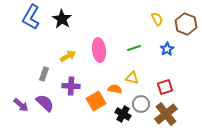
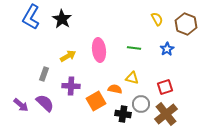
green line: rotated 24 degrees clockwise
black cross: rotated 21 degrees counterclockwise
